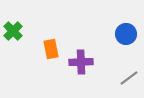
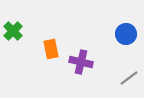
purple cross: rotated 15 degrees clockwise
